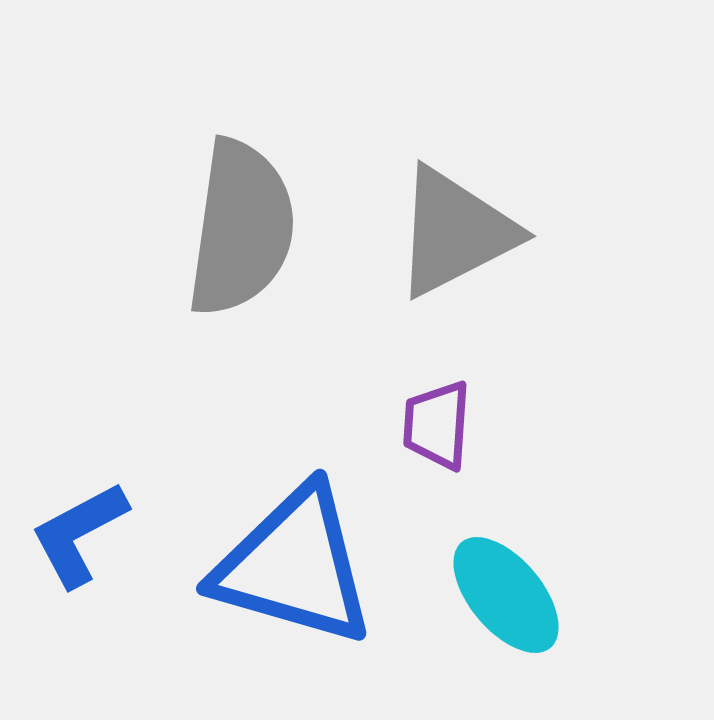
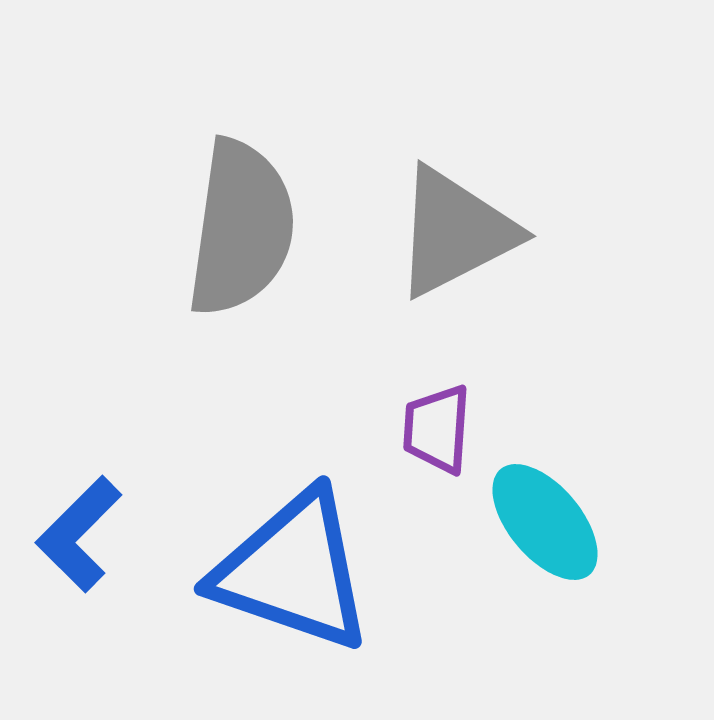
purple trapezoid: moved 4 px down
blue L-shape: rotated 17 degrees counterclockwise
blue triangle: moved 1 px left, 5 px down; rotated 3 degrees clockwise
cyan ellipse: moved 39 px right, 73 px up
